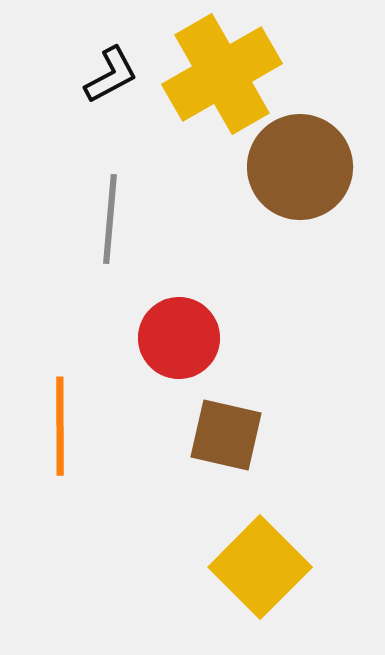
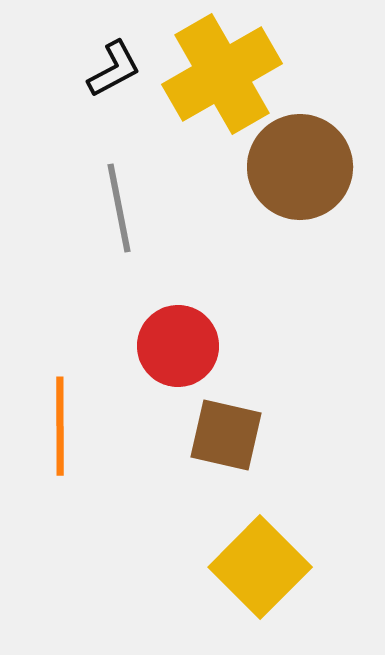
black L-shape: moved 3 px right, 6 px up
gray line: moved 9 px right, 11 px up; rotated 16 degrees counterclockwise
red circle: moved 1 px left, 8 px down
